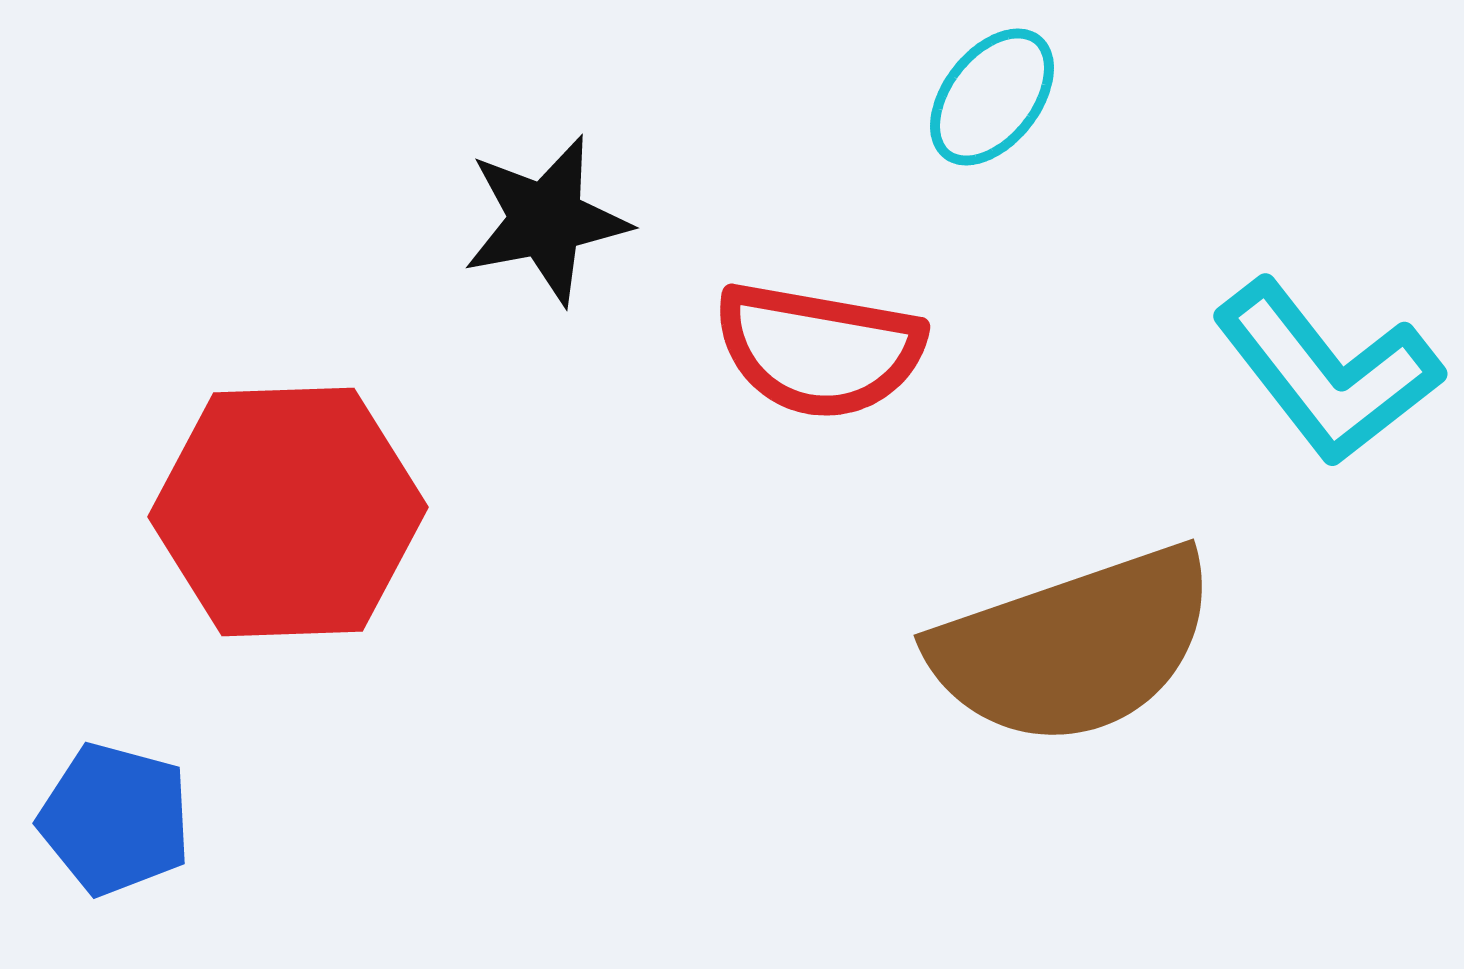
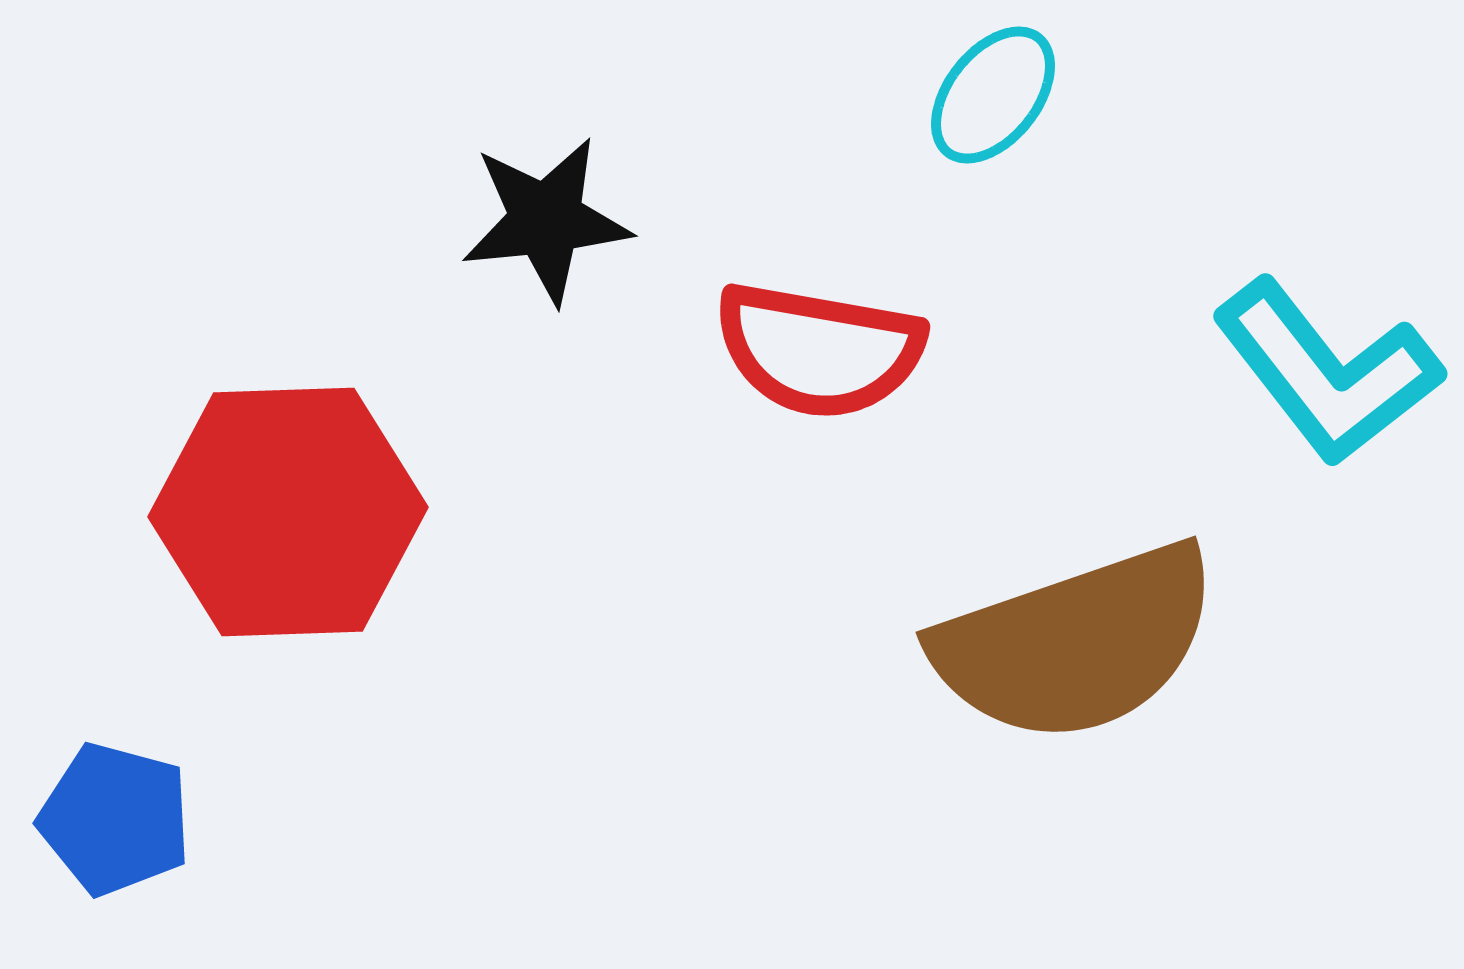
cyan ellipse: moved 1 px right, 2 px up
black star: rotated 5 degrees clockwise
brown semicircle: moved 2 px right, 3 px up
